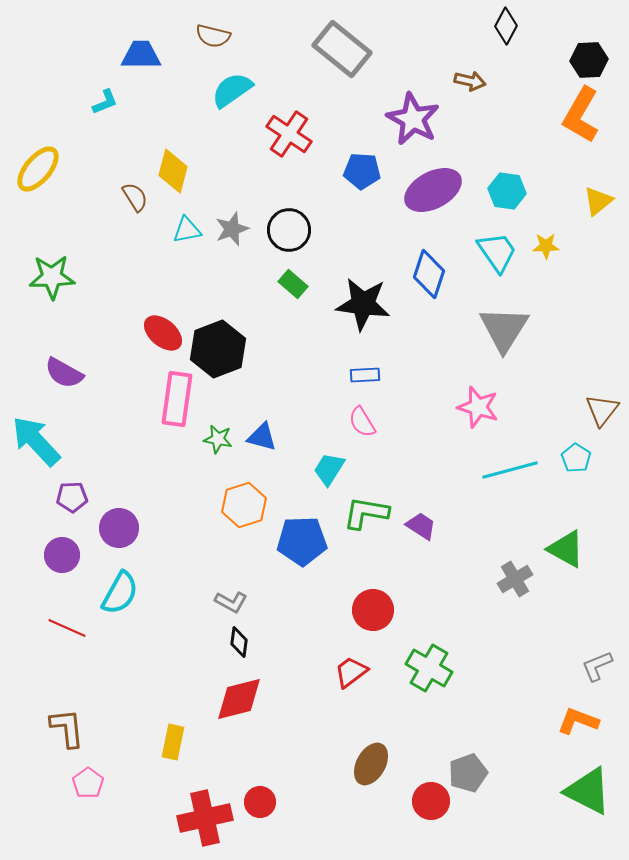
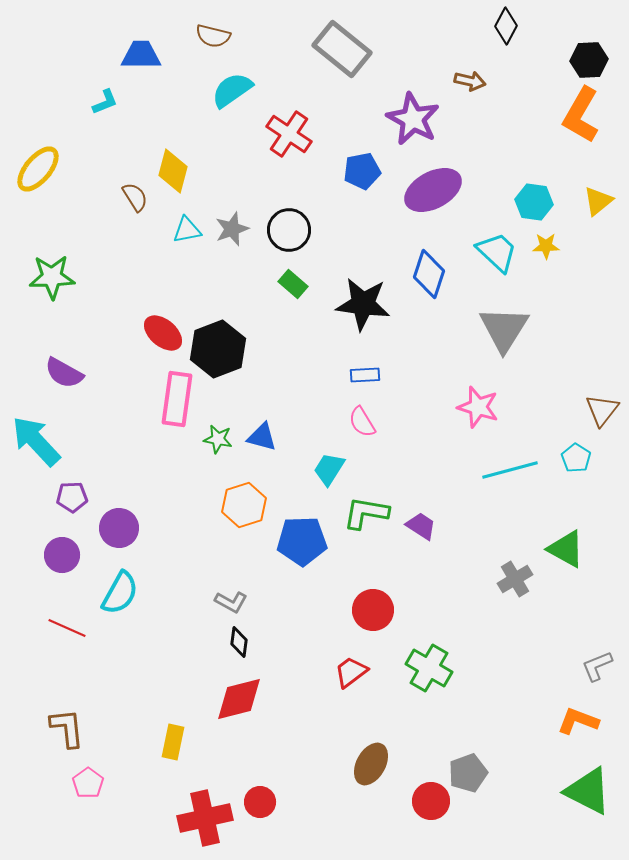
blue pentagon at (362, 171): rotated 15 degrees counterclockwise
cyan hexagon at (507, 191): moved 27 px right, 11 px down
cyan trapezoid at (497, 252): rotated 12 degrees counterclockwise
